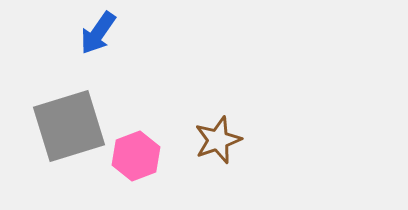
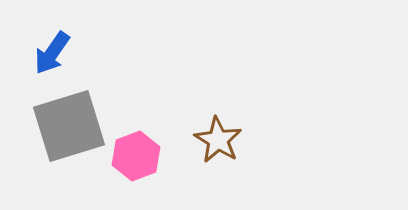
blue arrow: moved 46 px left, 20 px down
brown star: rotated 21 degrees counterclockwise
